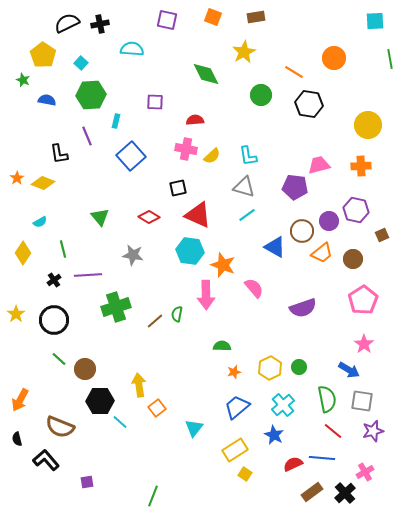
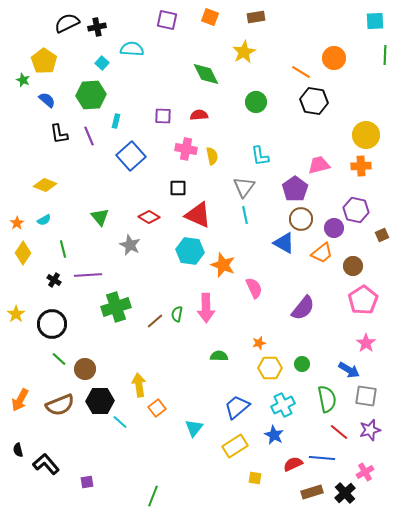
orange square at (213, 17): moved 3 px left
black cross at (100, 24): moved 3 px left, 3 px down
yellow pentagon at (43, 55): moved 1 px right, 6 px down
green line at (390, 59): moved 5 px left, 4 px up; rotated 12 degrees clockwise
cyan square at (81, 63): moved 21 px right
orange line at (294, 72): moved 7 px right
green circle at (261, 95): moved 5 px left, 7 px down
blue semicircle at (47, 100): rotated 30 degrees clockwise
purple square at (155, 102): moved 8 px right, 14 px down
black hexagon at (309, 104): moved 5 px right, 3 px up
red semicircle at (195, 120): moved 4 px right, 5 px up
yellow circle at (368, 125): moved 2 px left, 10 px down
purple line at (87, 136): moved 2 px right
black L-shape at (59, 154): moved 20 px up
yellow semicircle at (212, 156): rotated 60 degrees counterclockwise
cyan L-shape at (248, 156): moved 12 px right
orange star at (17, 178): moved 45 px down
yellow diamond at (43, 183): moved 2 px right, 2 px down
gray triangle at (244, 187): rotated 50 degrees clockwise
purple pentagon at (295, 187): moved 2 px down; rotated 30 degrees clockwise
black square at (178, 188): rotated 12 degrees clockwise
cyan line at (247, 215): moved 2 px left; rotated 66 degrees counterclockwise
purple circle at (329, 221): moved 5 px right, 7 px down
cyan semicircle at (40, 222): moved 4 px right, 2 px up
brown circle at (302, 231): moved 1 px left, 12 px up
blue triangle at (275, 247): moved 9 px right, 4 px up
gray star at (133, 255): moved 3 px left, 10 px up; rotated 15 degrees clockwise
brown circle at (353, 259): moved 7 px down
black cross at (54, 280): rotated 24 degrees counterclockwise
pink semicircle at (254, 288): rotated 15 degrees clockwise
pink arrow at (206, 295): moved 13 px down
purple semicircle at (303, 308): rotated 32 degrees counterclockwise
black circle at (54, 320): moved 2 px left, 4 px down
pink star at (364, 344): moved 2 px right, 1 px up
green semicircle at (222, 346): moved 3 px left, 10 px down
green circle at (299, 367): moved 3 px right, 3 px up
yellow hexagon at (270, 368): rotated 25 degrees clockwise
orange star at (234, 372): moved 25 px right, 29 px up
gray square at (362, 401): moved 4 px right, 5 px up
cyan cross at (283, 405): rotated 15 degrees clockwise
brown semicircle at (60, 427): moved 22 px up; rotated 44 degrees counterclockwise
red line at (333, 431): moved 6 px right, 1 px down
purple star at (373, 431): moved 3 px left, 1 px up
black semicircle at (17, 439): moved 1 px right, 11 px down
yellow rectangle at (235, 450): moved 4 px up
black L-shape at (46, 460): moved 4 px down
yellow square at (245, 474): moved 10 px right, 4 px down; rotated 24 degrees counterclockwise
brown rectangle at (312, 492): rotated 20 degrees clockwise
